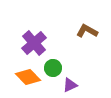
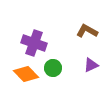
purple cross: rotated 30 degrees counterclockwise
orange diamond: moved 2 px left, 3 px up
purple triangle: moved 21 px right, 20 px up
